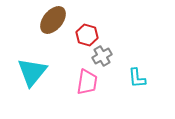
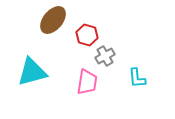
gray cross: moved 3 px right
cyan triangle: rotated 36 degrees clockwise
